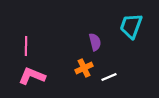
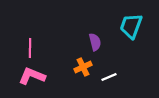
pink line: moved 4 px right, 2 px down
orange cross: moved 1 px left, 1 px up
